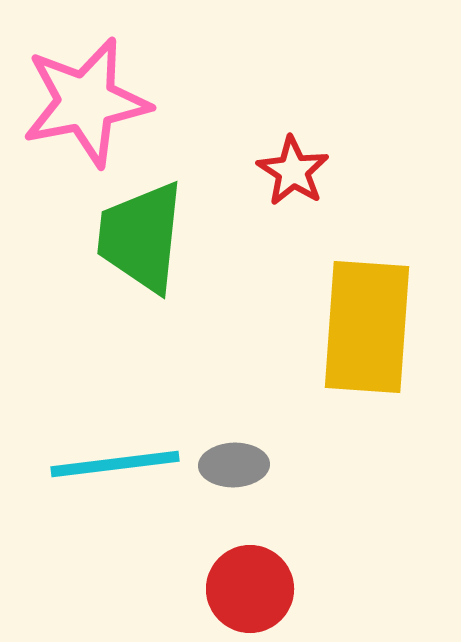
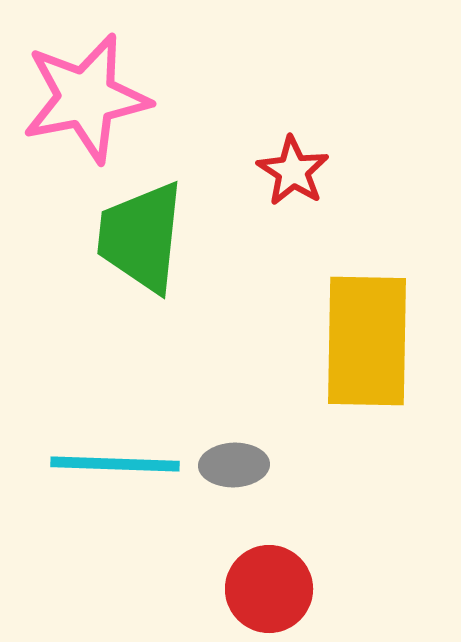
pink star: moved 4 px up
yellow rectangle: moved 14 px down; rotated 3 degrees counterclockwise
cyan line: rotated 9 degrees clockwise
red circle: moved 19 px right
